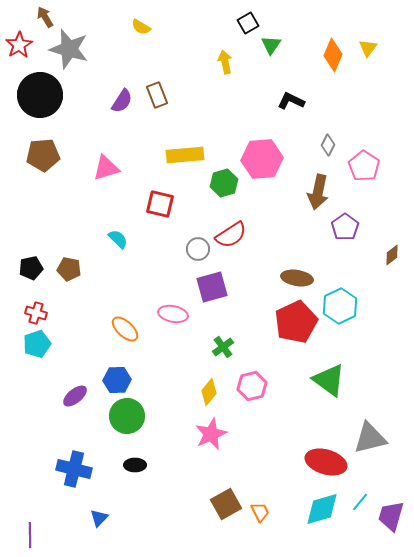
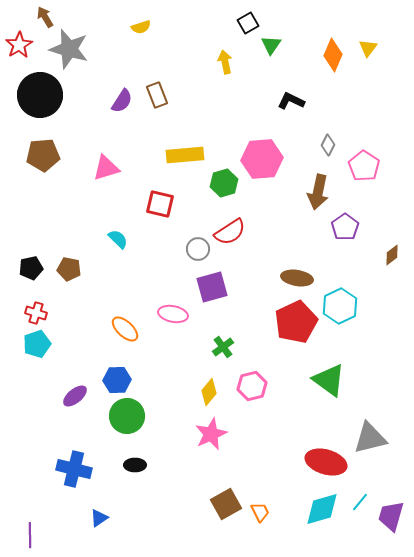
yellow semicircle at (141, 27): rotated 48 degrees counterclockwise
red semicircle at (231, 235): moved 1 px left, 3 px up
blue triangle at (99, 518): rotated 12 degrees clockwise
